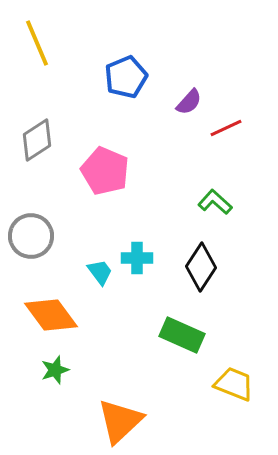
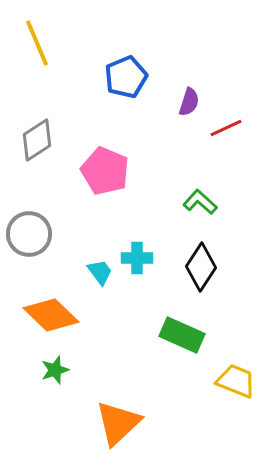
purple semicircle: rotated 24 degrees counterclockwise
green L-shape: moved 15 px left
gray circle: moved 2 px left, 2 px up
orange diamond: rotated 10 degrees counterclockwise
yellow trapezoid: moved 2 px right, 3 px up
orange triangle: moved 2 px left, 2 px down
